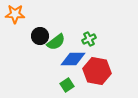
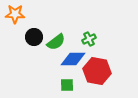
black circle: moved 6 px left, 1 px down
green square: rotated 32 degrees clockwise
